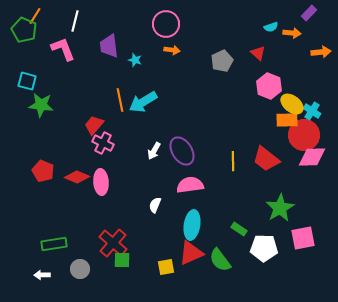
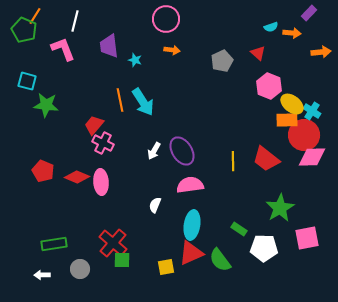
pink circle at (166, 24): moved 5 px up
cyan arrow at (143, 102): rotated 92 degrees counterclockwise
green star at (41, 105): moved 5 px right
pink square at (303, 238): moved 4 px right
